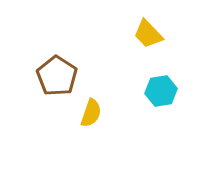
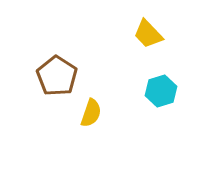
cyan hexagon: rotated 8 degrees counterclockwise
